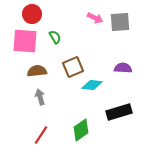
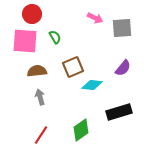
gray square: moved 2 px right, 6 px down
purple semicircle: rotated 126 degrees clockwise
